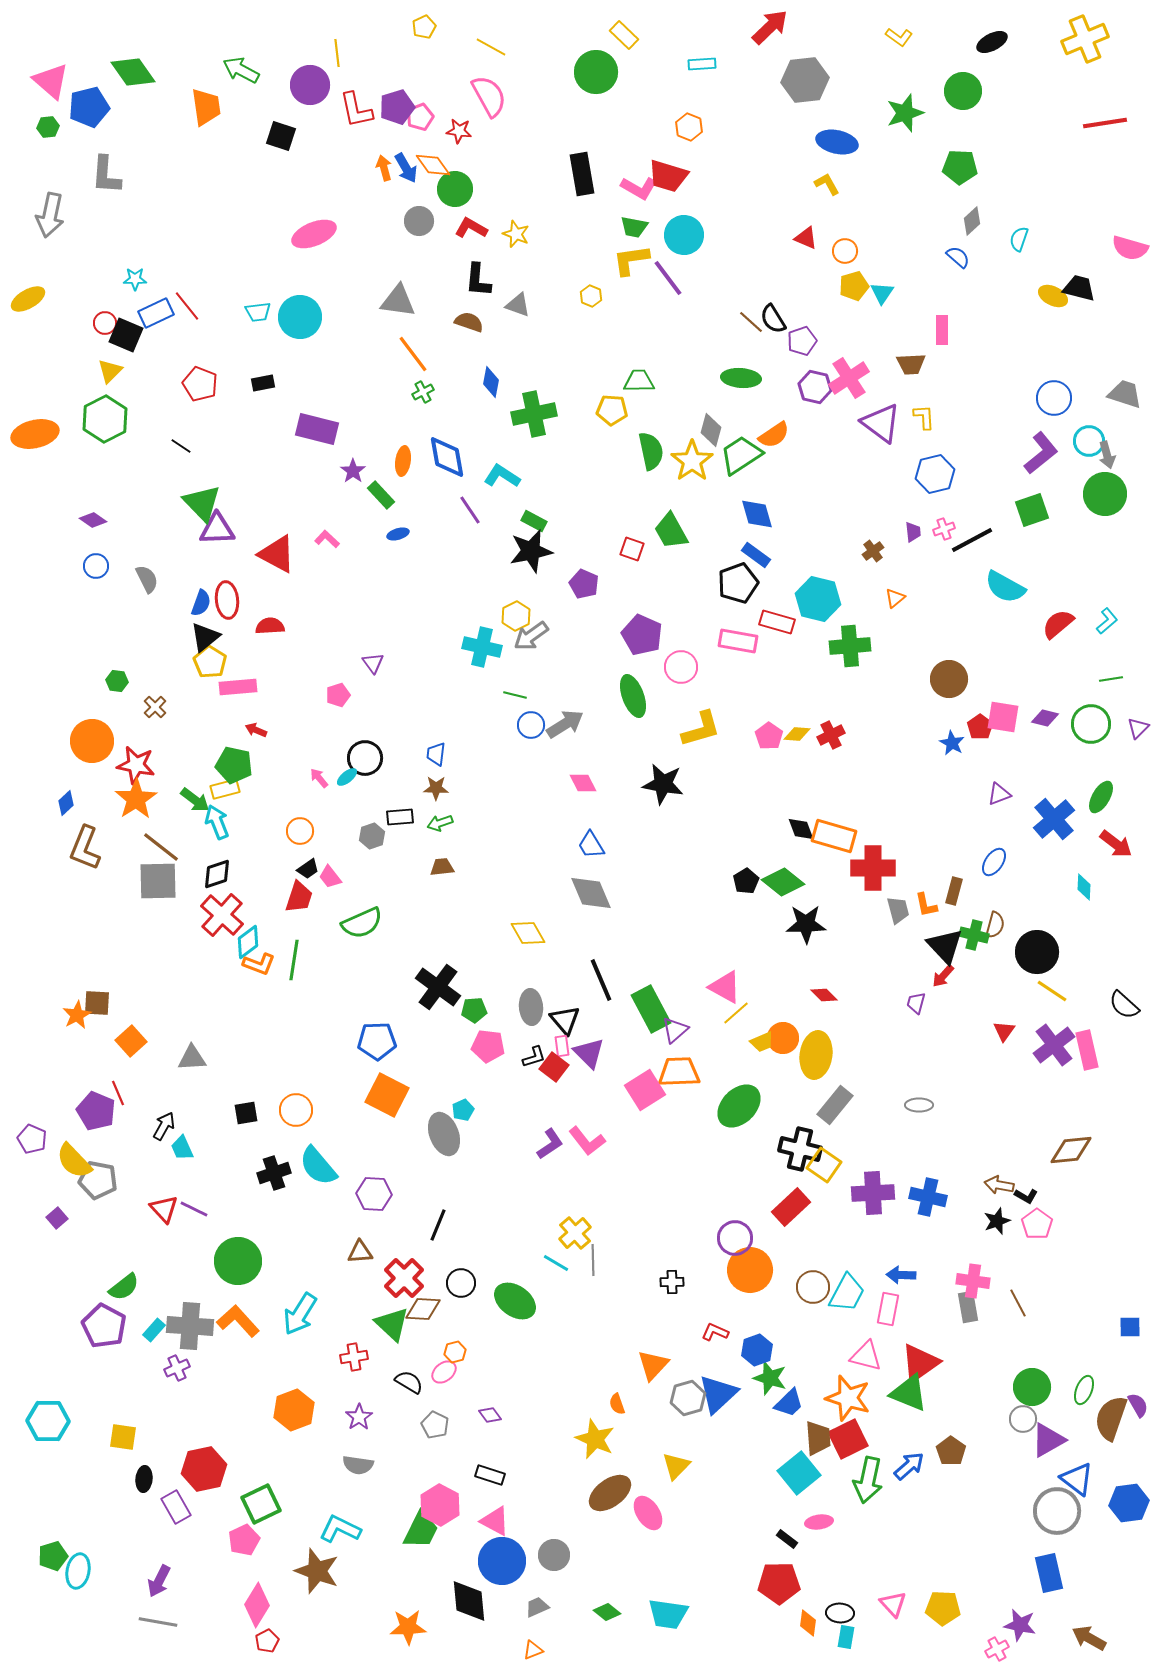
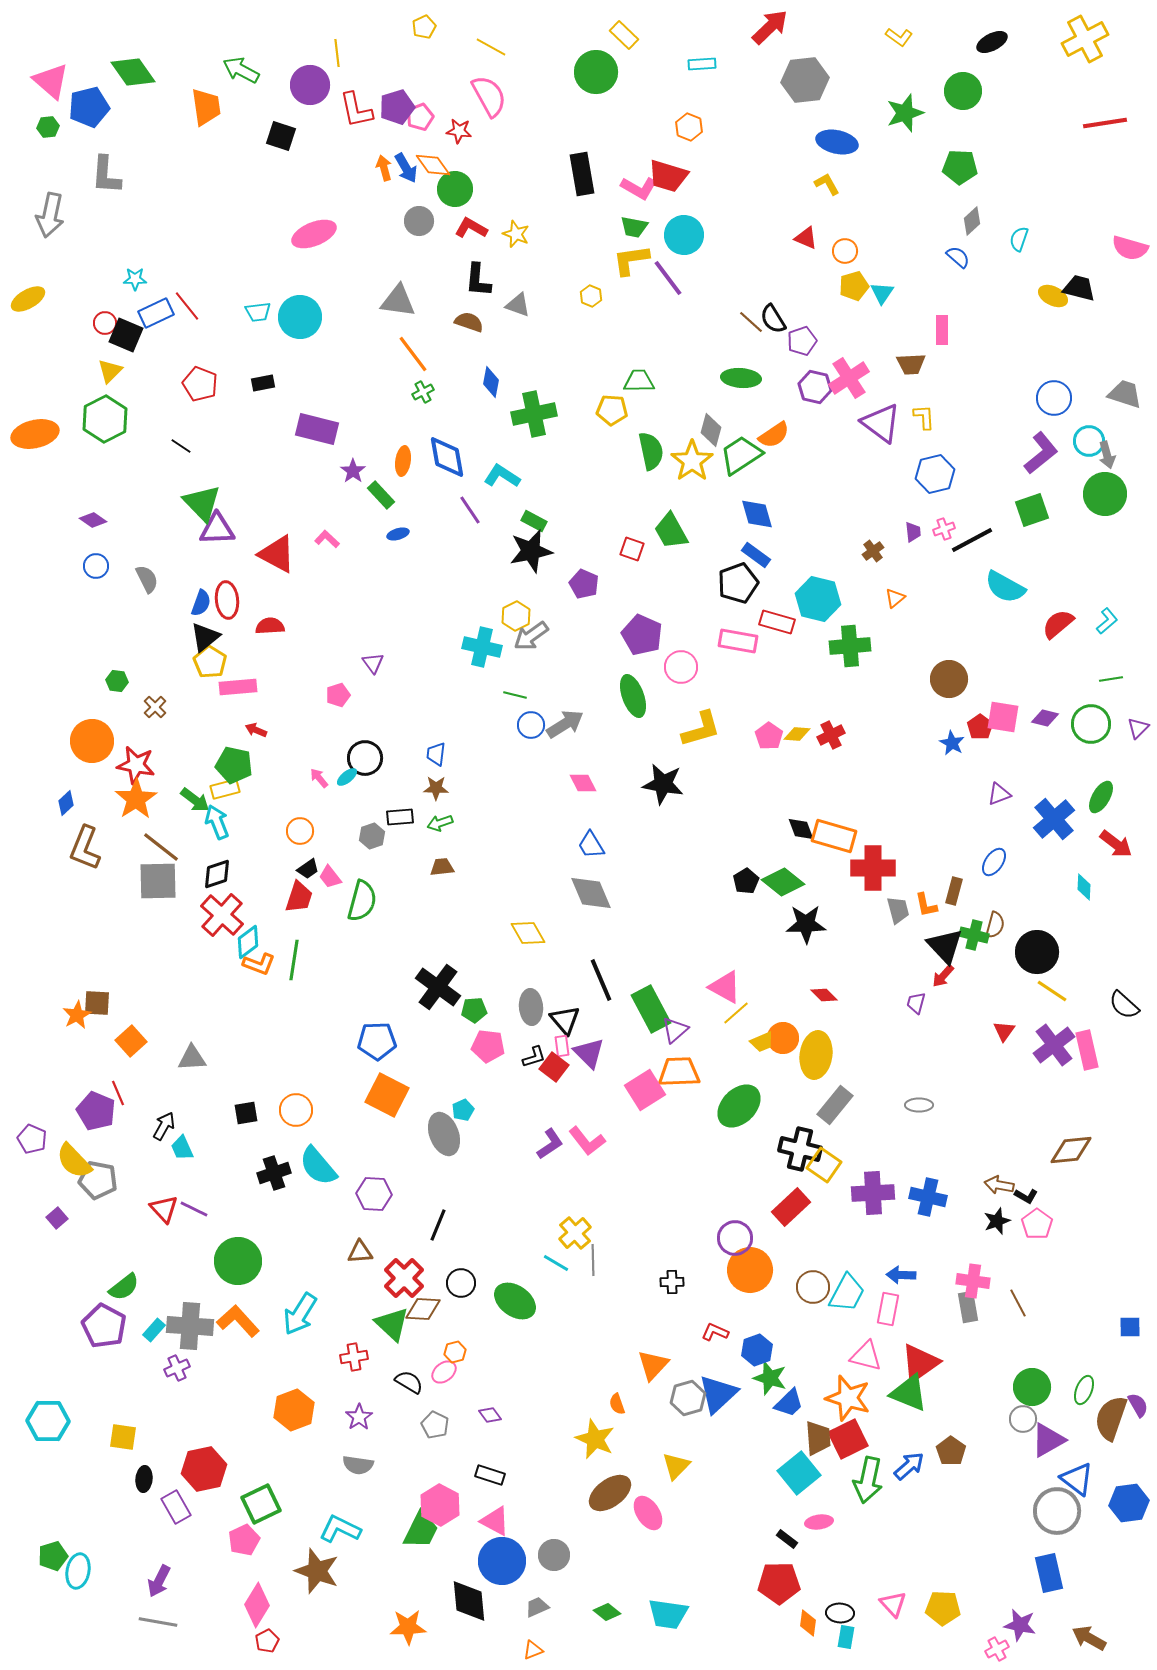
yellow cross at (1085, 39): rotated 6 degrees counterclockwise
green semicircle at (362, 923): moved 22 px up; rotated 51 degrees counterclockwise
